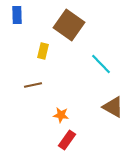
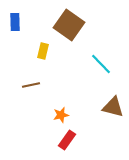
blue rectangle: moved 2 px left, 7 px down
brown line: moved 2 px left
brown triangle: rotated 15 degrees counterclockwise
orange star: rotated 21 degrees counterclockwise
